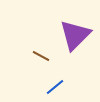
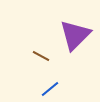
blue line: moved 5 px left, 2 px down
